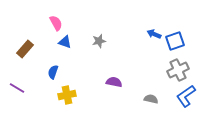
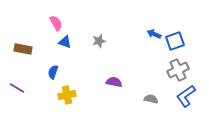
brown rectangle: moved 2 px left; rotated 60 degrees clockwise
